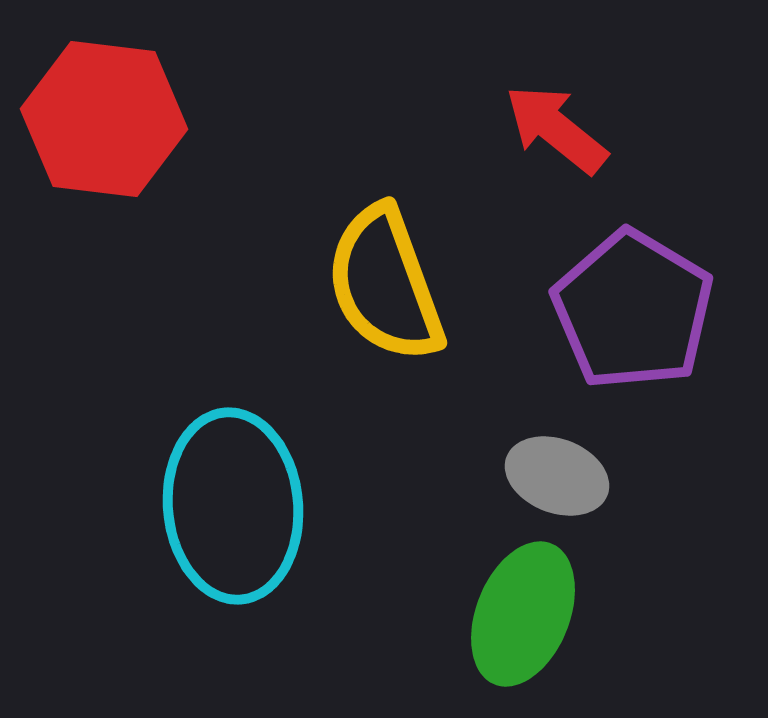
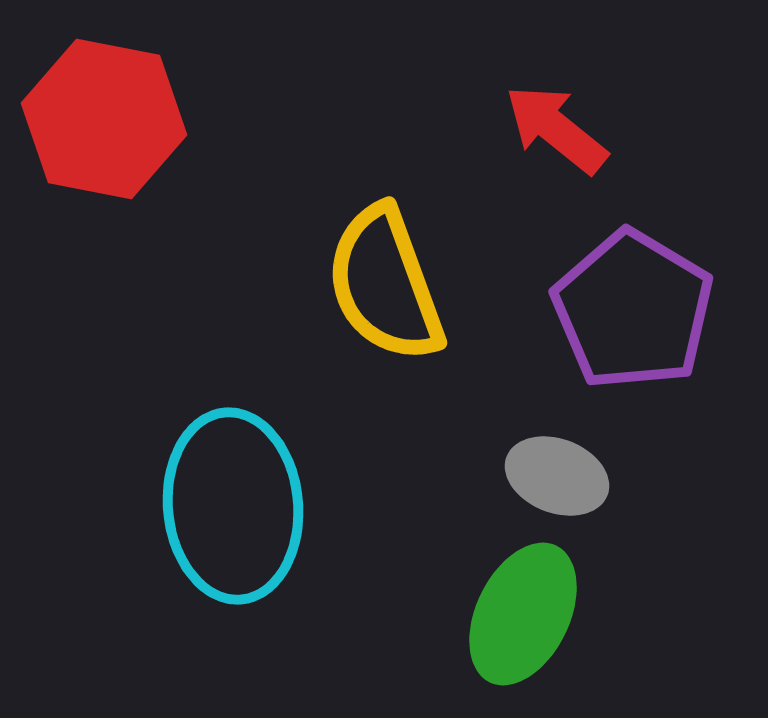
red hexagon: rotated 4 degrees clockwise
green ellipse: rotated 4 degrees clockwise
